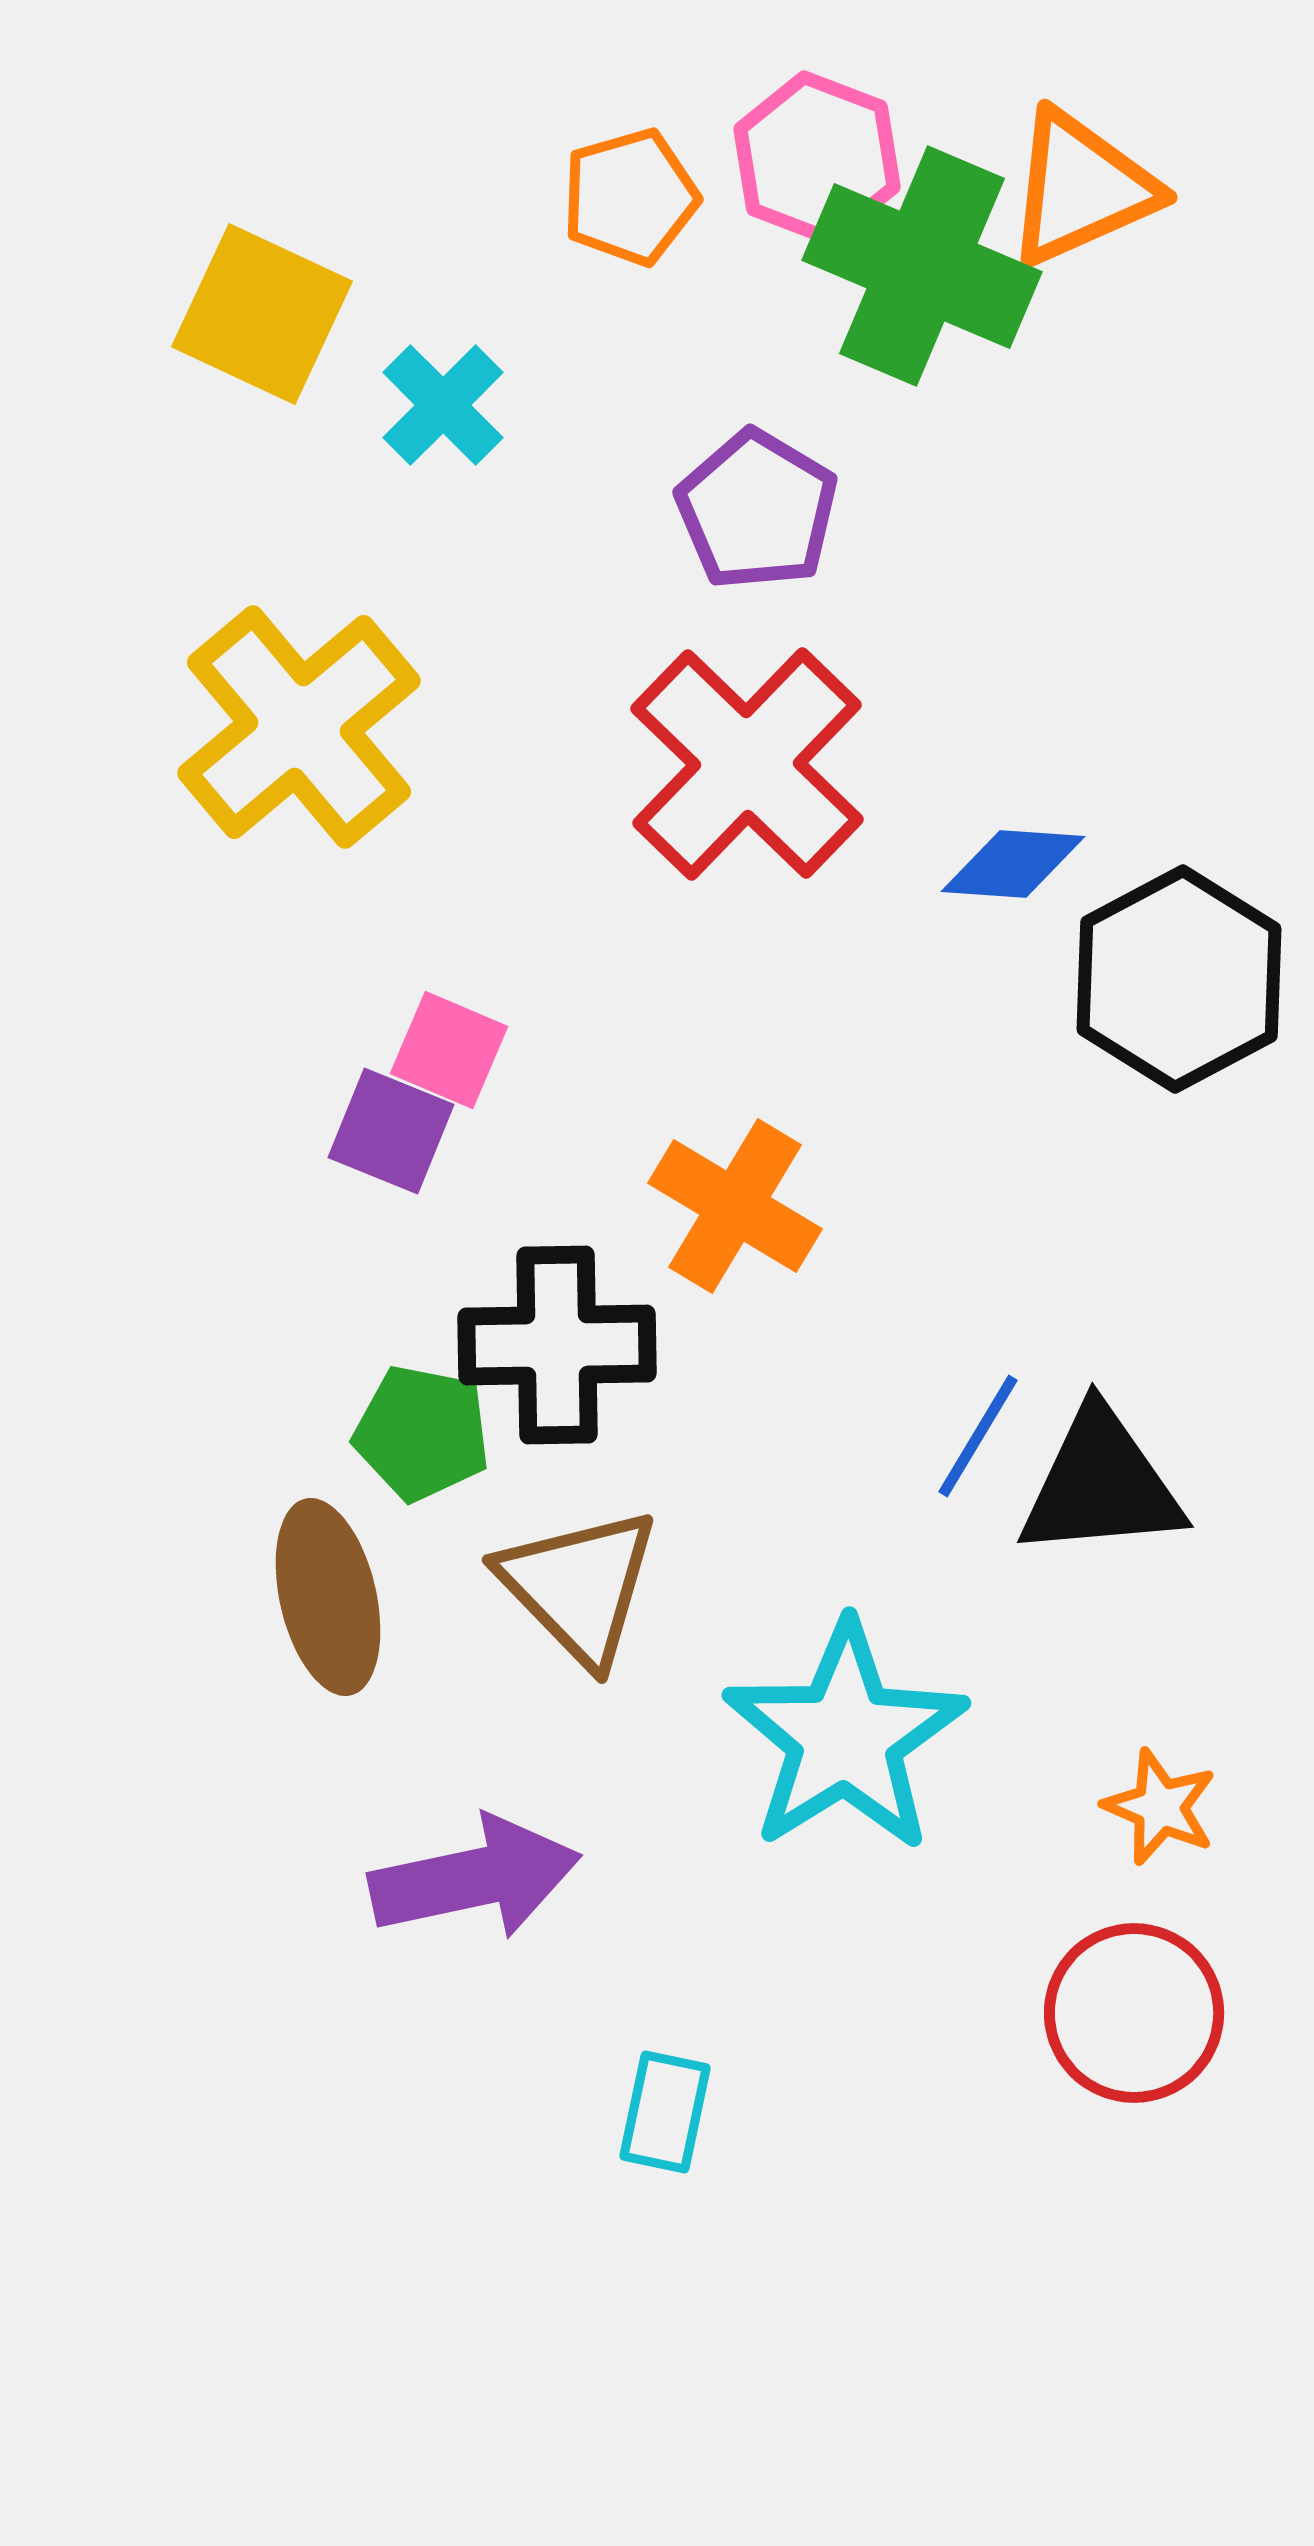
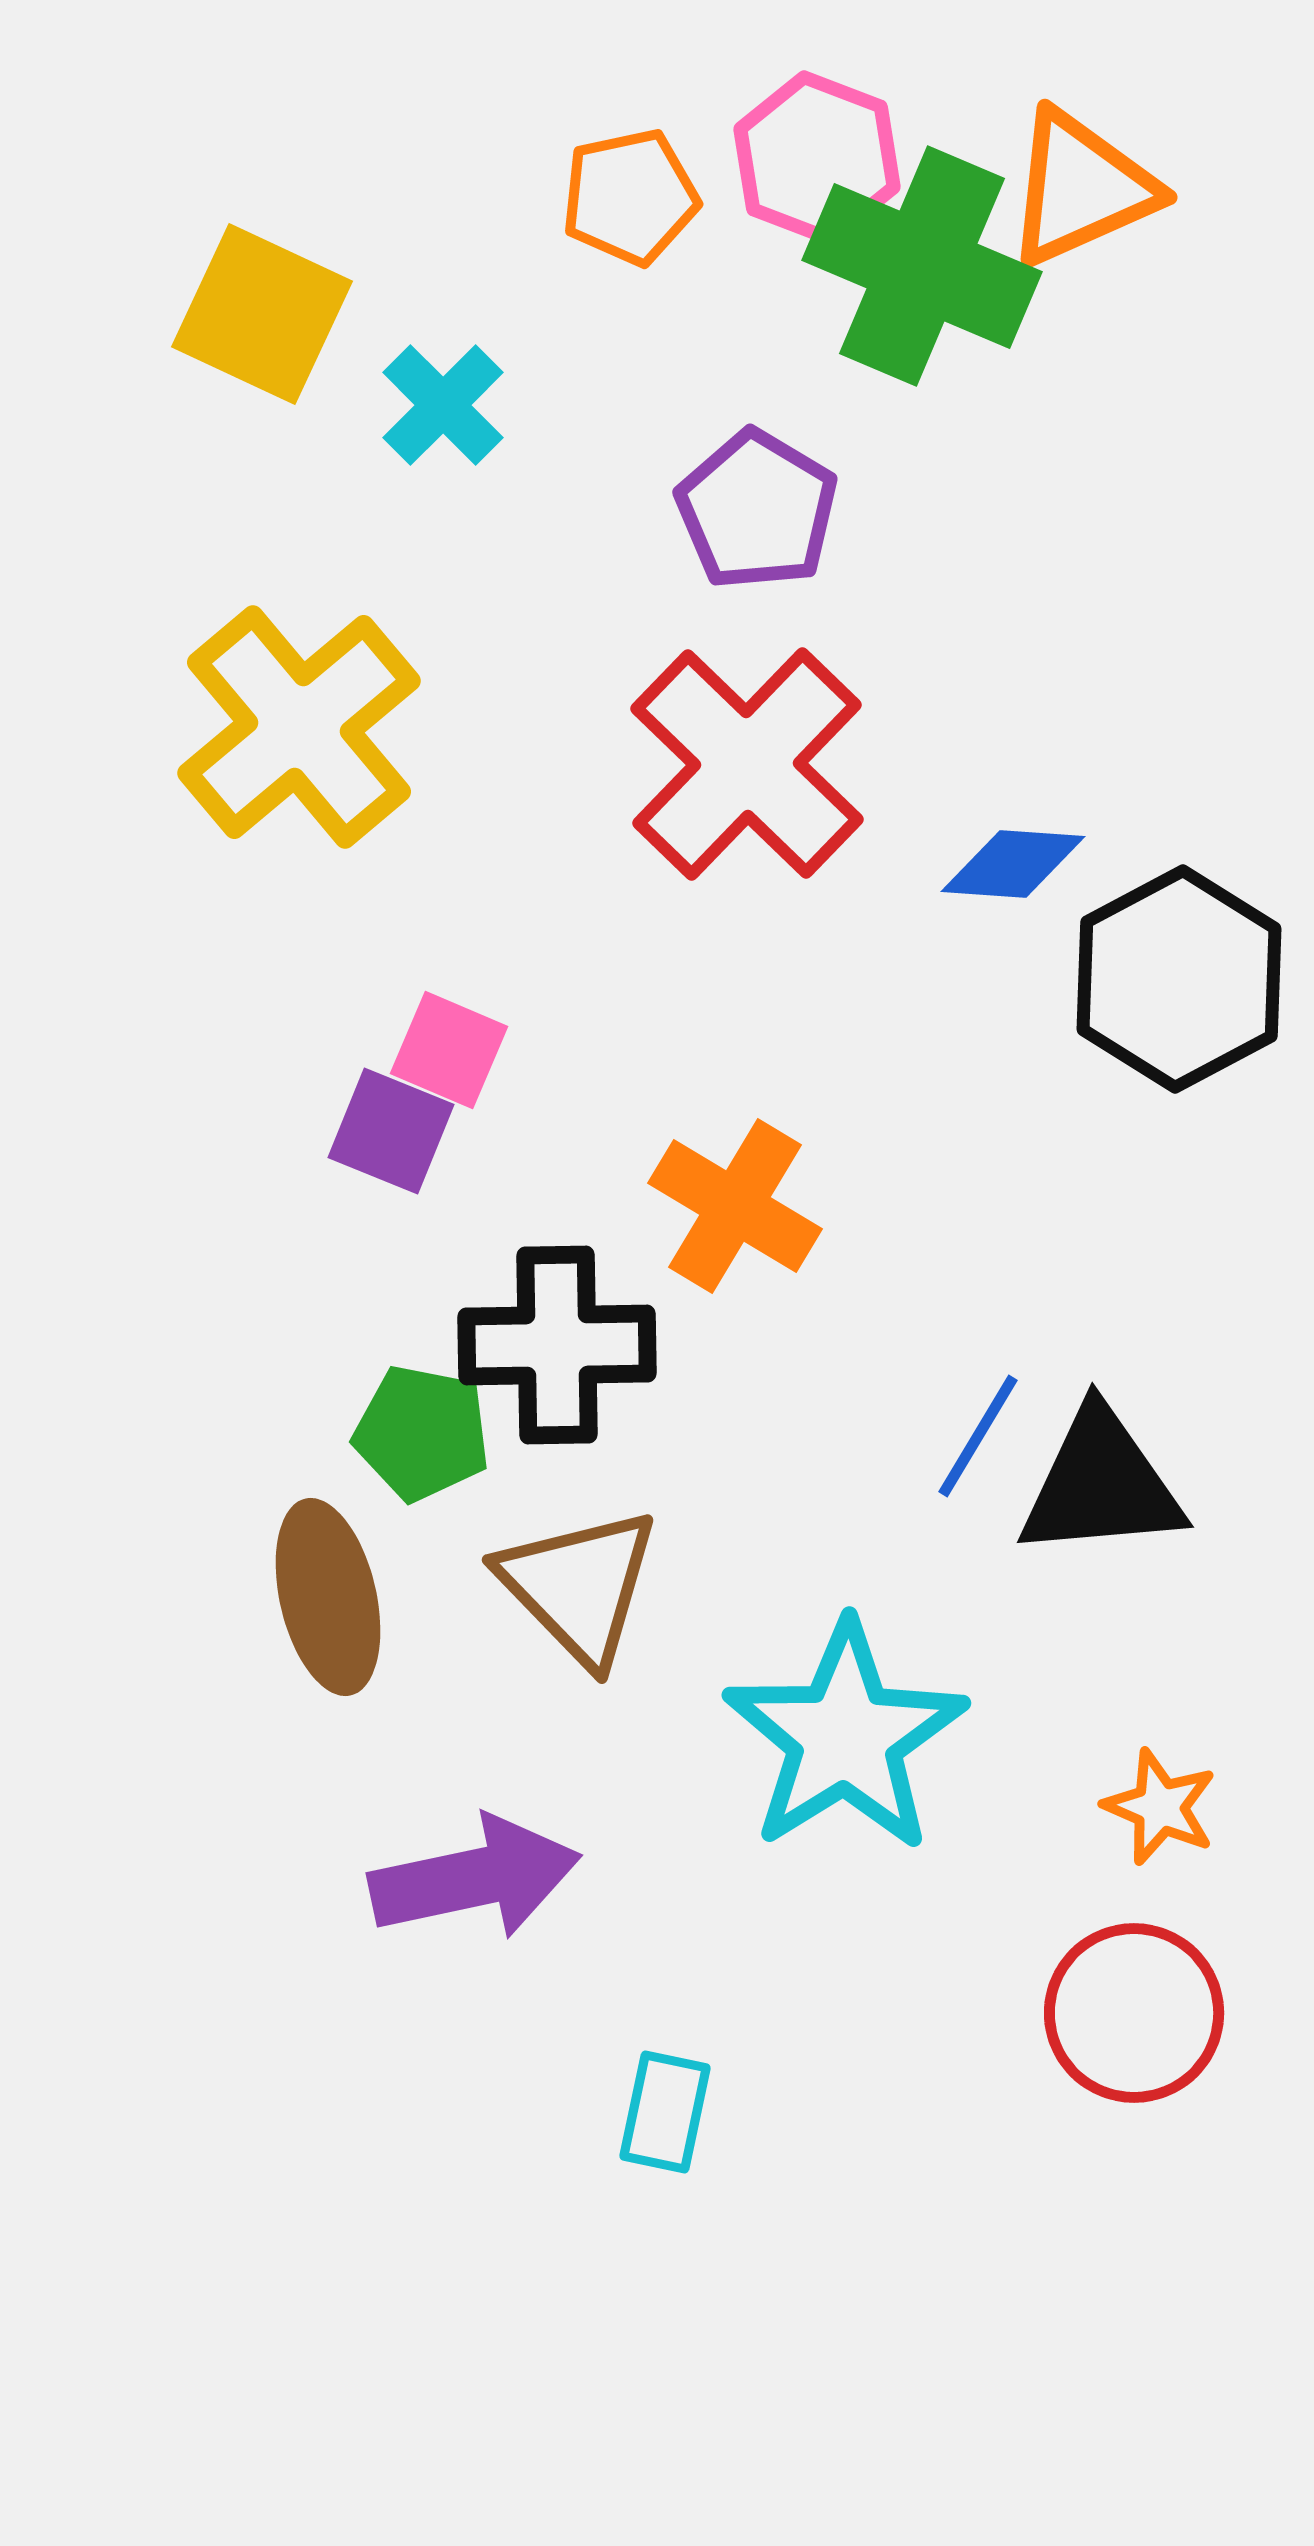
orange pentagon: rotated 4 degrees clockwise
